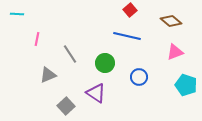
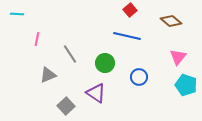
pink triangle: moved 3 px right, 5 px down; rotated 30 degrees counterclockwise
